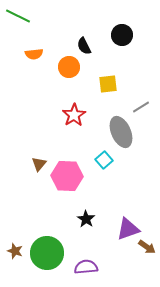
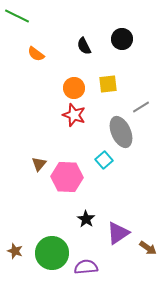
green line: moved 1 px left
black circle: moved 4 px down
orange semicircle: moved 2 px right; rotated 42 degrees clockwise
orange circle: moved 5 px right, 21 px down
red star: rotated 20 degrees counterclockwise
pink hexagon: moved 1 px down
purple triangle: moved 10 px left, 4 px down; rotated 15 degrees counterclockwise
brown arrow: moved 1 px right, 1 px down
green circle: moved 5 px right
